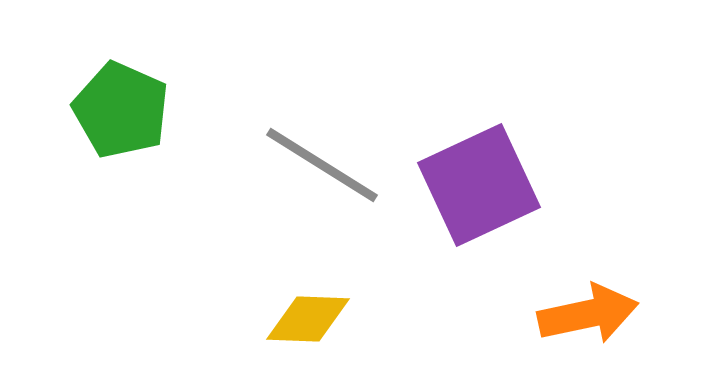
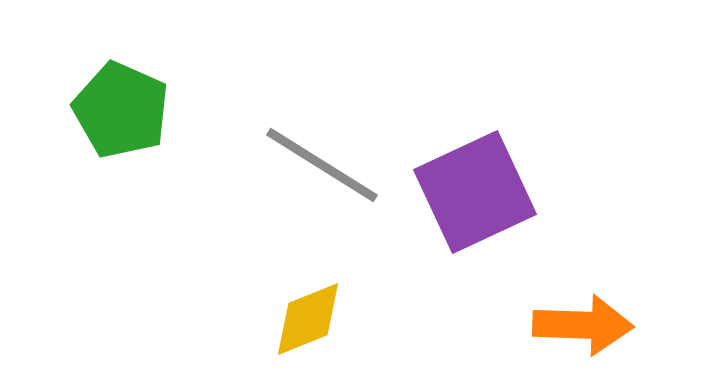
purple square: moved 4 px left, 7 px down
orange arrow: moved 5 px left, 11 px down; rotated 14 degrees clockwise
yellow diamond: rotated 24 degrees counterclockwise
